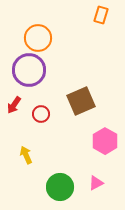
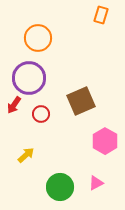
purple circle: moved 8 px down
yellow arrow: rotated 72 degrees clockwise
